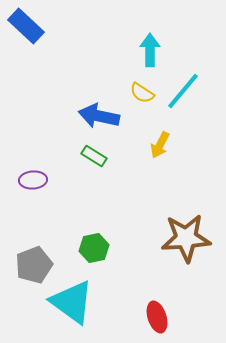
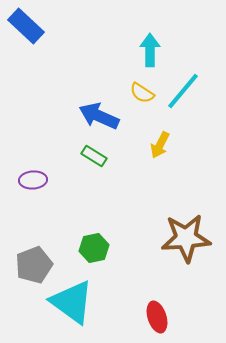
blue arrow: rotated 12 degrees clockwise
